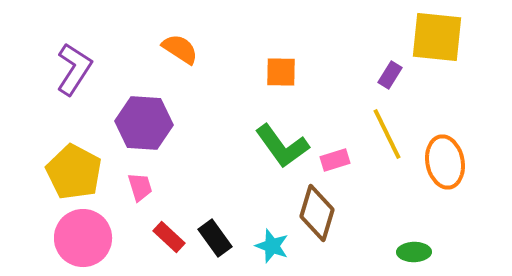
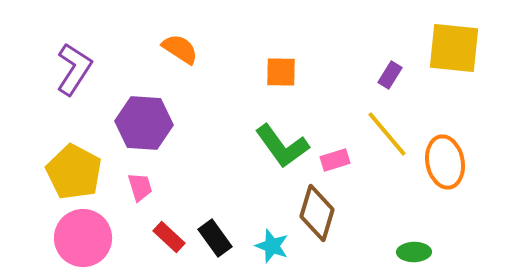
yellow square: moved 17 px right, 11 px down
yellow line: rotated 14 degrees counterclockwise
